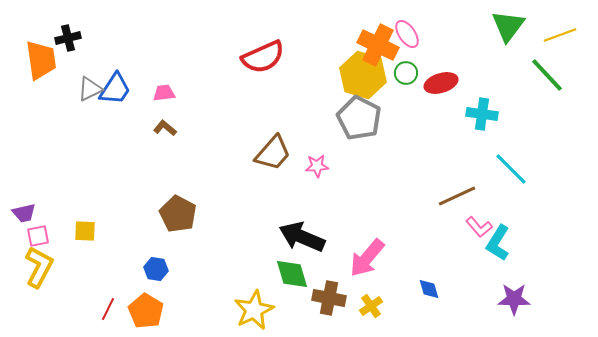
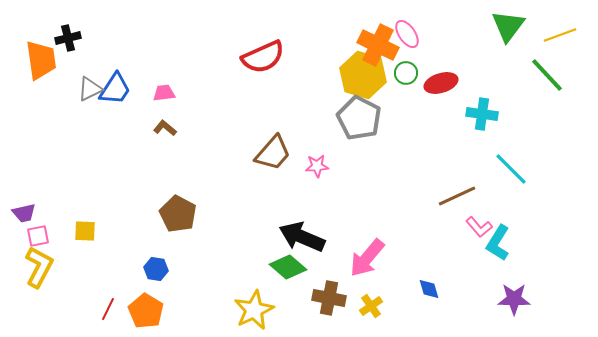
green diamond: moved 4 px left, 7 px up; rotated 33 degrees counterclockwise
